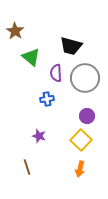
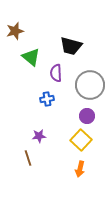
brown star: rotated 24 degrees clockwise
gray circle: moved 5 px right, 7 px down
purple star: rotated 24 degrees counterclockwise
brown line: moved 1 px right, 9 px up
